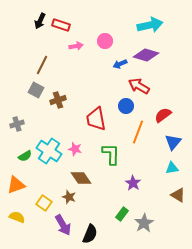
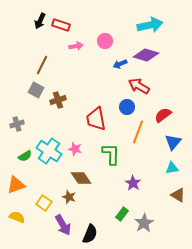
blue circle: moved 1 px right, 1 px down
